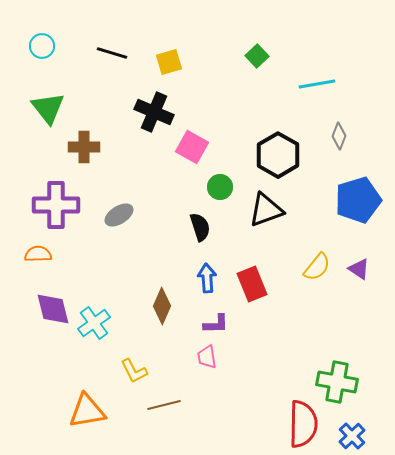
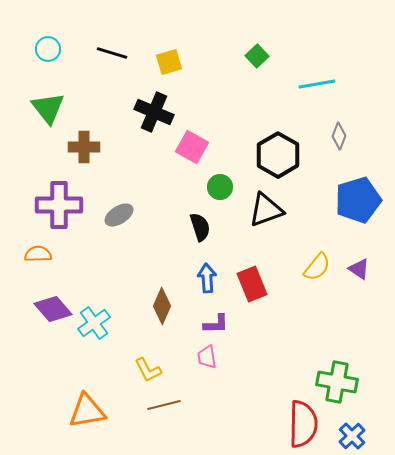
cyan circle: moved 6 px right, 3 px down
purple cross: moved 3 px right
purple diamond: rotated 27 degrees counterclockwise
yellow L-shape: moved 14 px right, 1 px up
